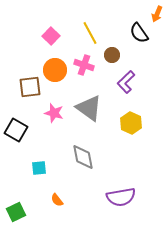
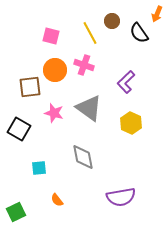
pink square: rotated 30 degrees counterclockwise
brown circle: moved 34 px up
black square: moved 3 px right, 1 px up
